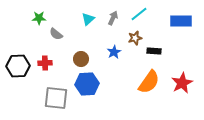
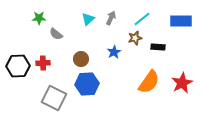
cyan line: moved 3 px right, 5 px down
gray arrow: moved 2 px left
black rectangle: moved 4 px right, 4 px up
red cross: moved 2 px left
gray square: moved 2 px left; rotated 20 degrees clockwise
